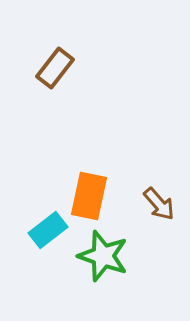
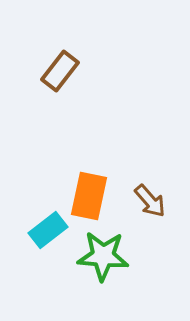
brown rectangle: moved 5 px right, 3 px down
brown arrow: moved 9 px left, 3 px up
green star: rotated 15 degrees counterclockwise
